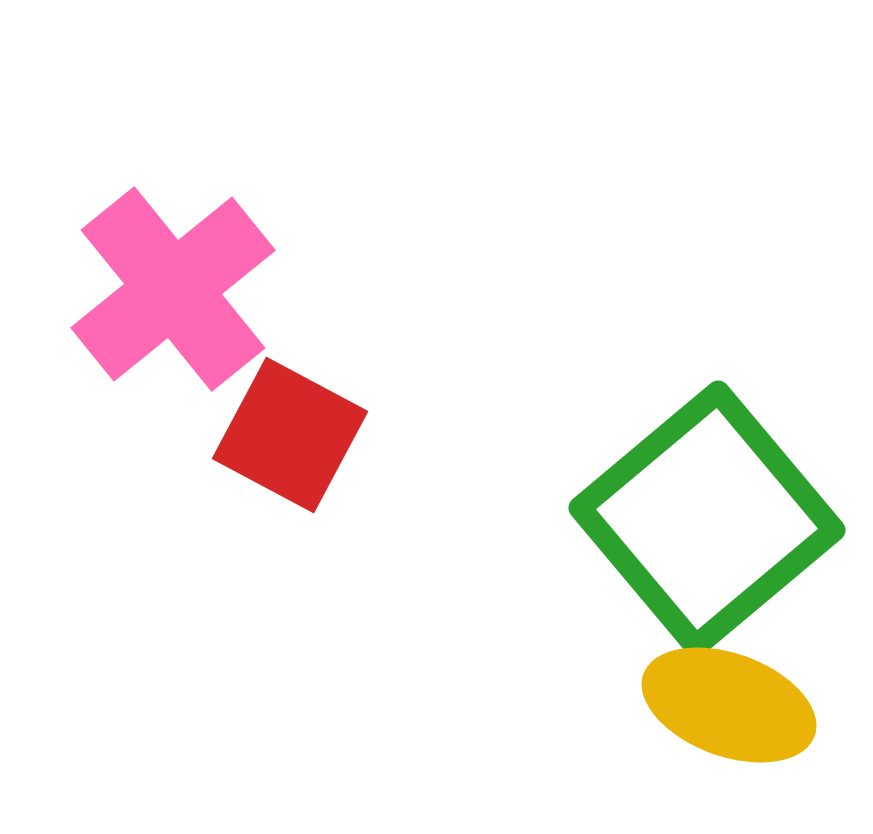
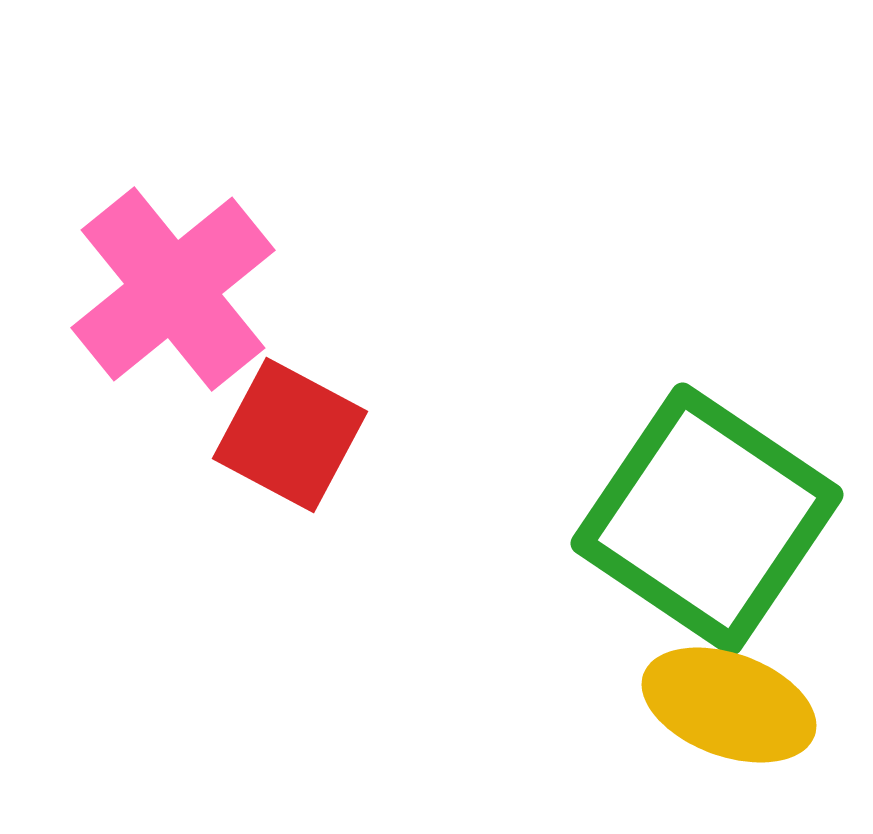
green square: rotated 16 degrees counterclockwise
